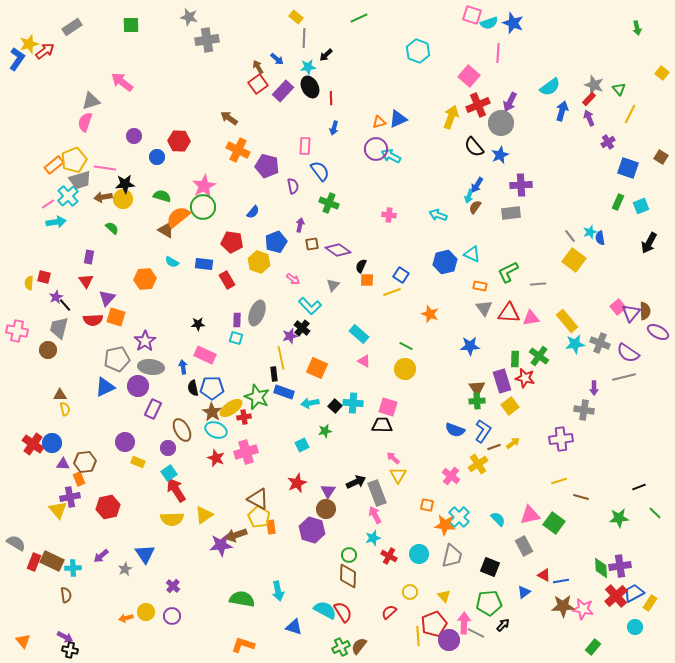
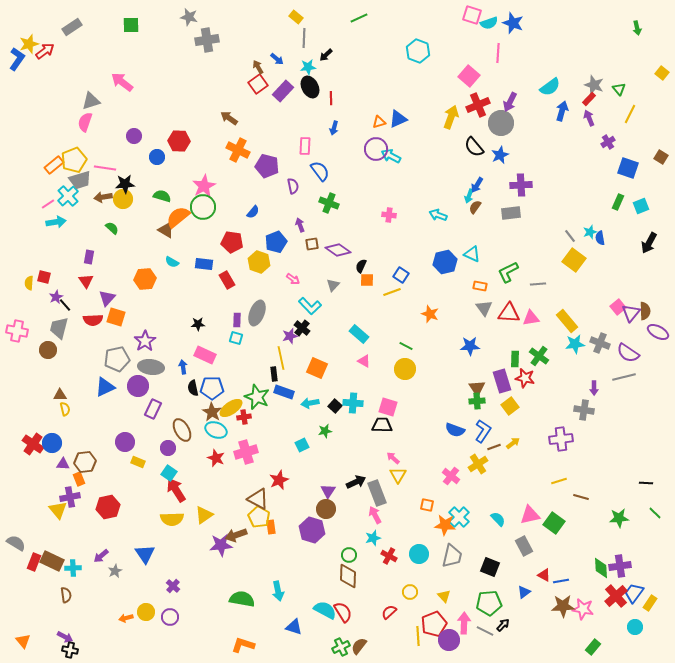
purple arrow at (300, 225): rotated 32 degrees counterclockwise
cyan square at (169, 473): rotated 21 degrees counterclockwise
red star at (297, 483): moved 18 px left, 3 px up
black line at (639, 487): moved 7 px right, 4 px up; rotated 24 degrees clockwise
gray star at (125, 569): moved 10 px left, 2 px down
blue trapezoid at (634, 593): rotated 25 degrees counterclockwise
purple circle at (172, 616): moved 2 px left, 1 px down
gray line at (476, 633): moved 9 px right, 2 px up
